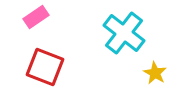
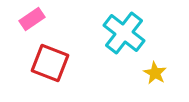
pink rectangle: moved 4 px left, 2 px down
red square: moved 5 px right, 4 px up
